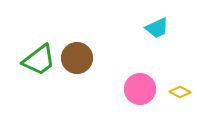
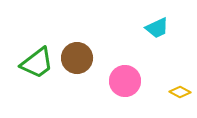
green trapezoid: moved 2 px left, 3 px down
pink circle: moved 15 px left, 8 px up
